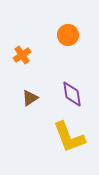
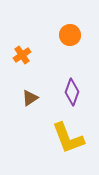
orange circle: moved 2 px right
purple diamond: moved 2 px up; rotated 28 degrees clockwise
yellow L-shape: moved 1 px left, 1 px down
